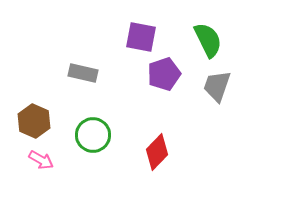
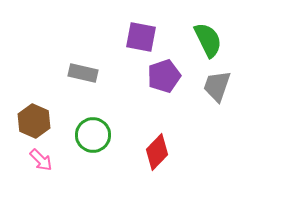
purple pentagon: moved 2 px down
pink arrow: rotated 15 degrees clockwise
